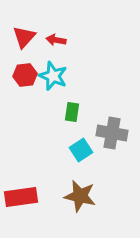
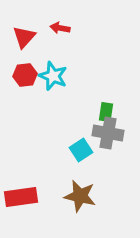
red arrow: moved 4 px right, 12 px up
green rectangle: moved 34 px right
gray cross: moved 4 px left
